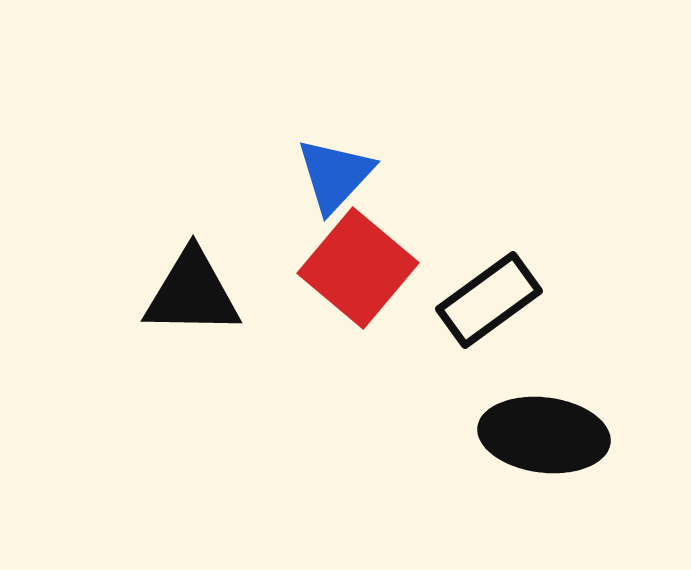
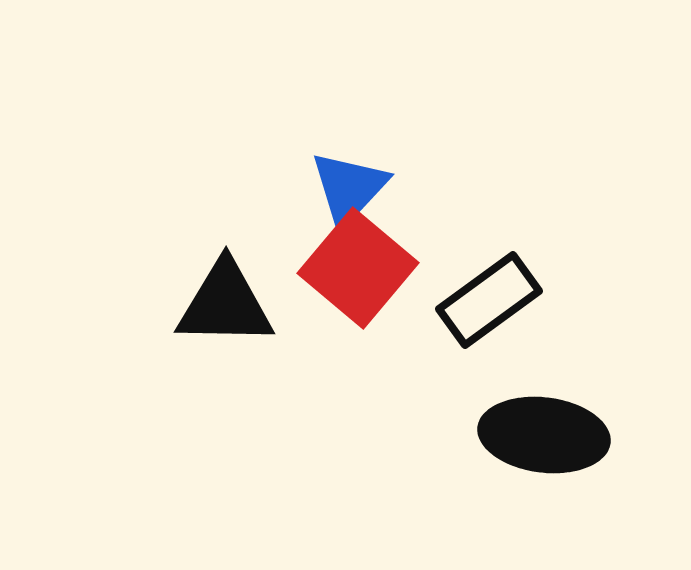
blue triangle: moved 14 px right, 13 px down
black triangle: moved 33 px right, 11 px down
